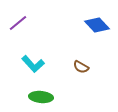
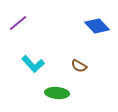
blue diamond: moved 1 px down
brown semicircle: moved 2 px left, 1 px up
green ellipse: moved 16 px right, 4 px up
